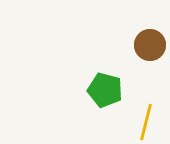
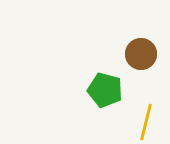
brown circle: moved 9 px left, 9 px down
